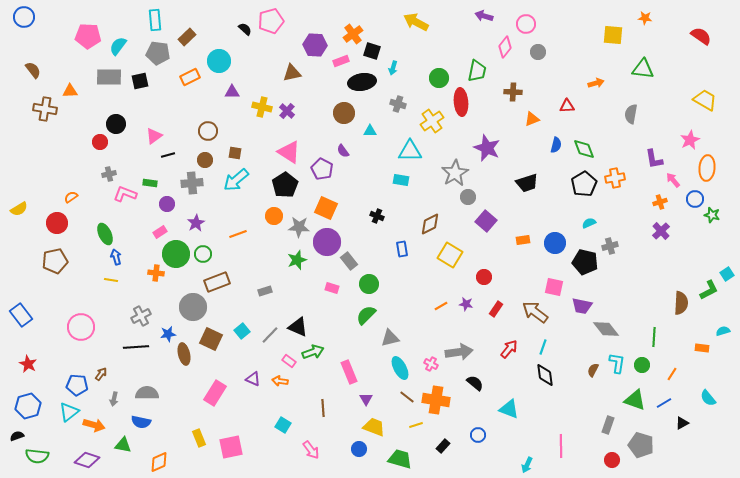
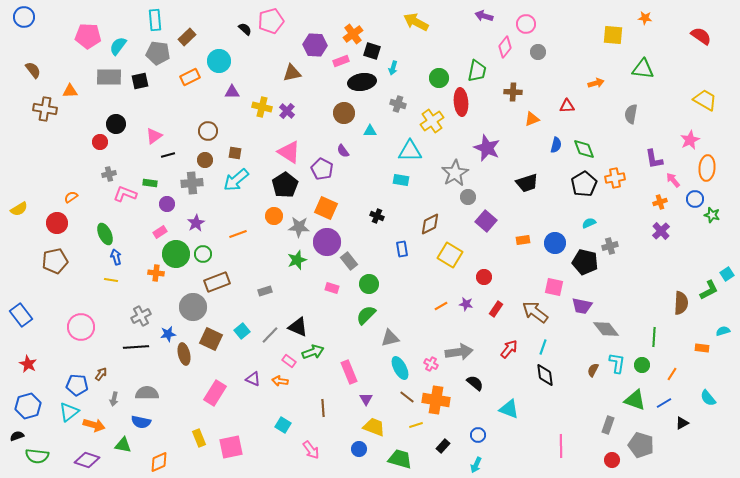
cyan arrow at (527, 465): moved 51 px left
